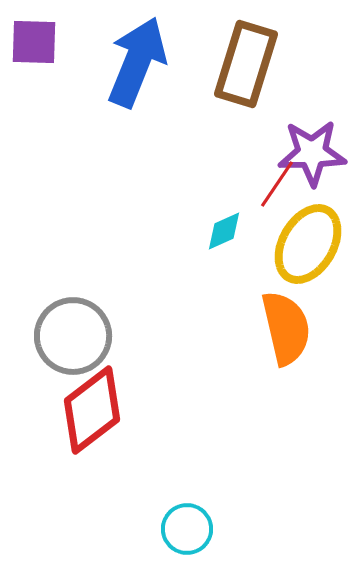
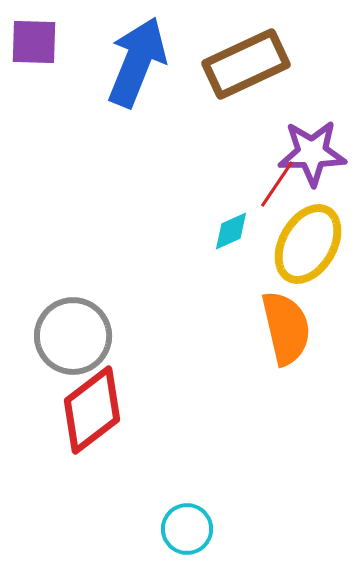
brown rectangle: rotated 48 degrees clockwise
cyan diamond: moved 7 px right
